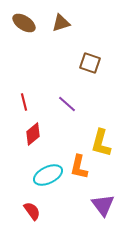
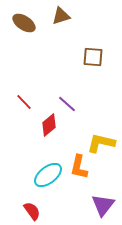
brown triangle: moved 7 px up
brown square: moved 3 px right, 6 px up; rotated 15 degrees counterclockwise
red line: rotated 30 degrees counterclockwise
red diamond: moved 16 px right, 9 px up
yellow L-shape: rotated 88 degrees clockwise
cyan ellipse: rotated 12 degrees counterclockwise
purple triangle: rotated 15 degrees clockwise
